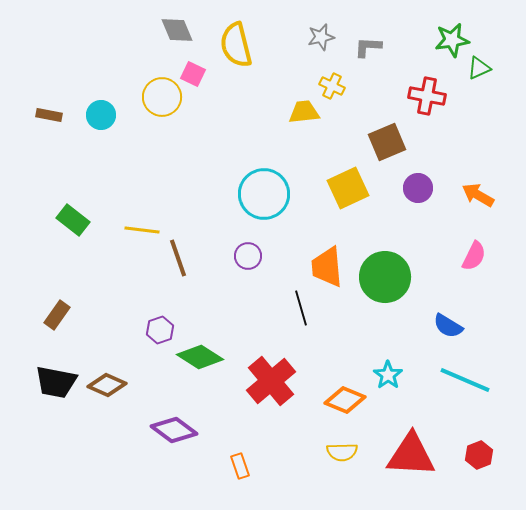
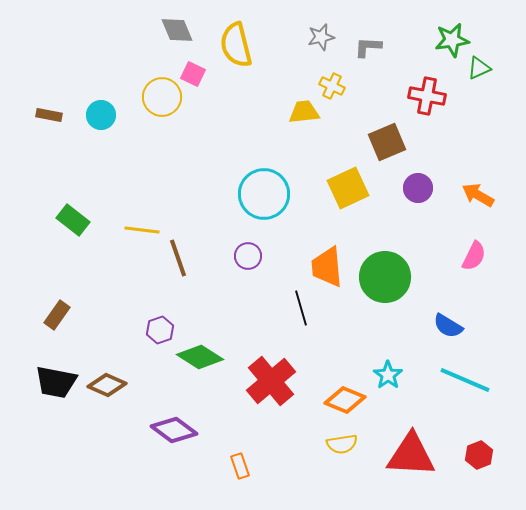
yellow semicircle at (342, 452): moved 8 px up; rotated 8 degrees counterclockwise
